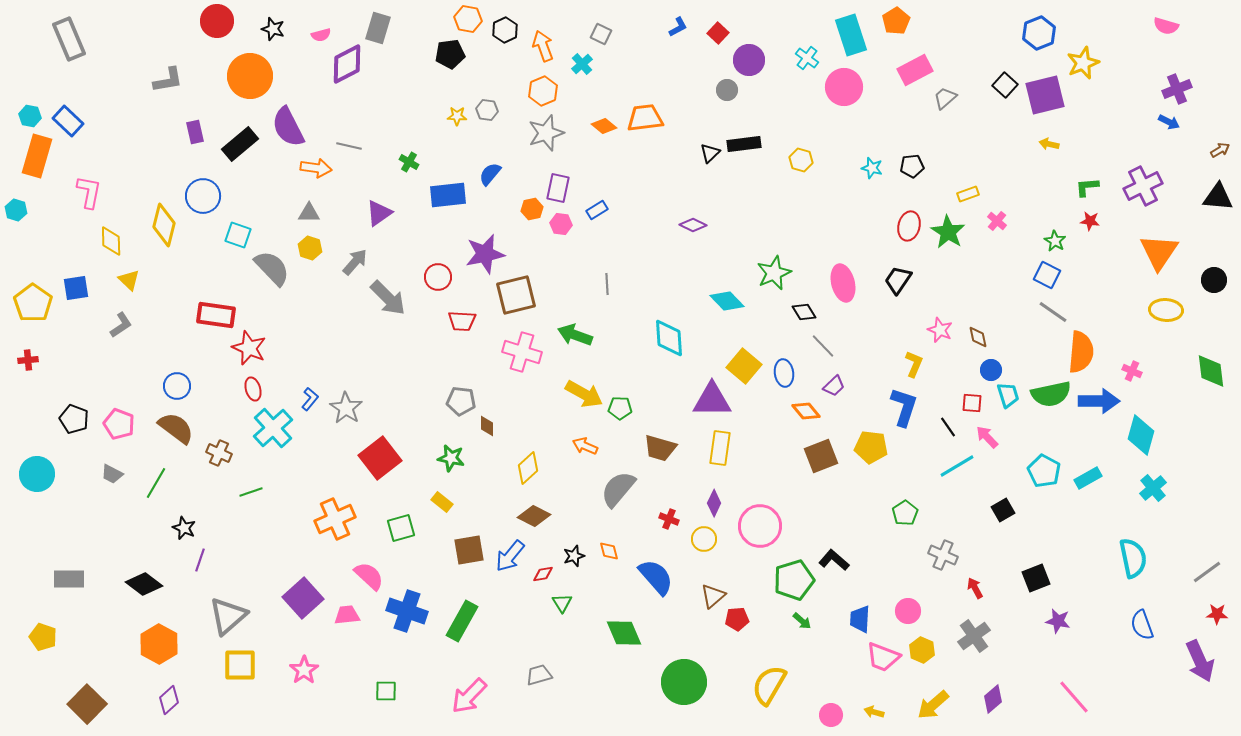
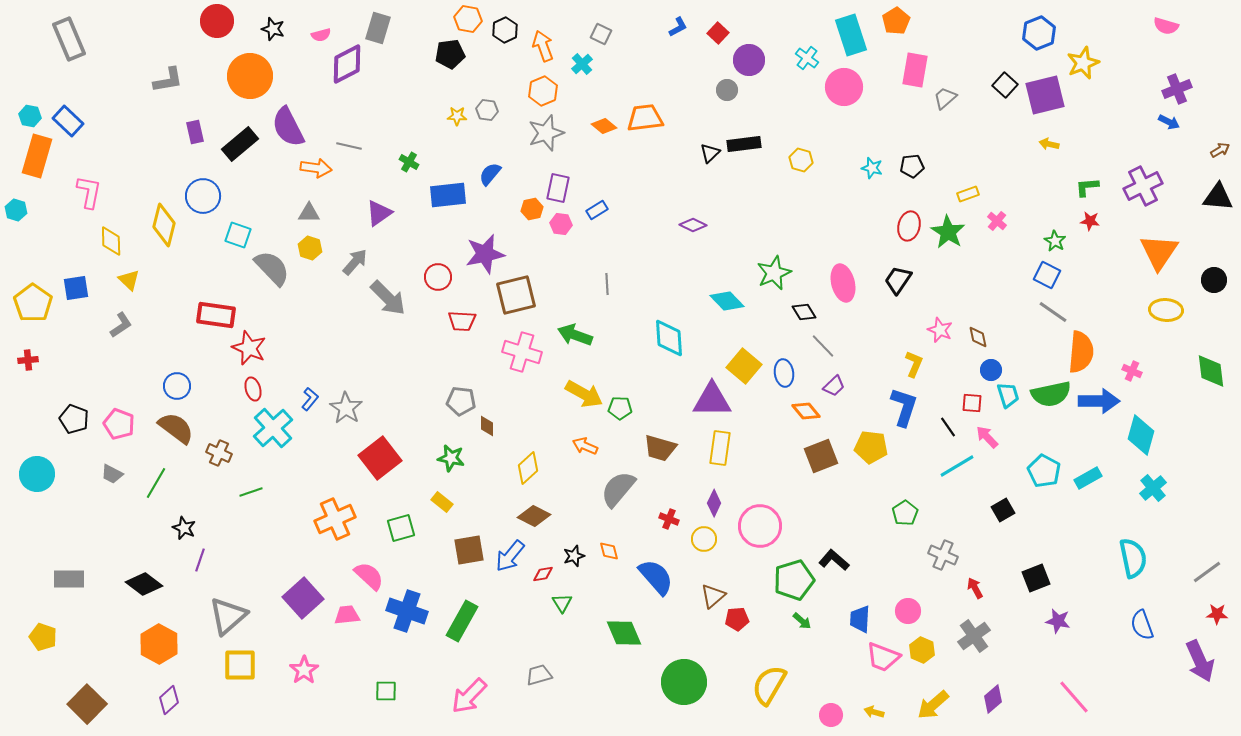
pink rectangle at (915, 70): rotated 52 degrees counterclockwise
